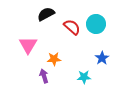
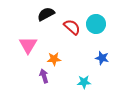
blue star: rotated 24 degrees counterclockwise
cyan star: moved 5 px down
